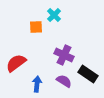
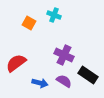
cyan cross: rotated 24 degrees counterclockwise
orange square: moved 7 px left, 4 px up; rotated 32 degrees clockwise
black rectangle: moved 1 px down
blue arrow: moved 3 px right, 1 px up; rotated 98 degrees clockwise
